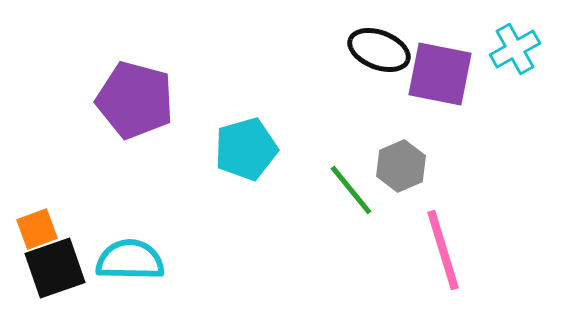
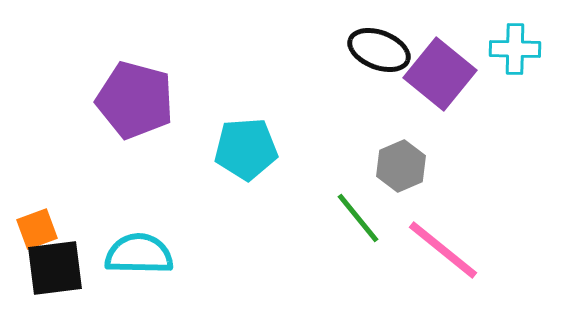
cyan cross: rotated 30 degrees clockwise
purple square: rotated 28 degrees clockwise
cyan pentagon: rotated 12 degrees clockwise
green line: moved 7 px right, 28 px down
pink line: rotated 34 degrees counterclockwise
cyan semicircle: moved 9 px right, 6 px up
black square: rotated 12 degrees clockwise
